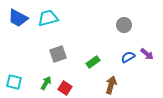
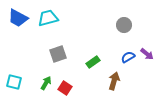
brown arrow: moved 3 px right, 4 px up
